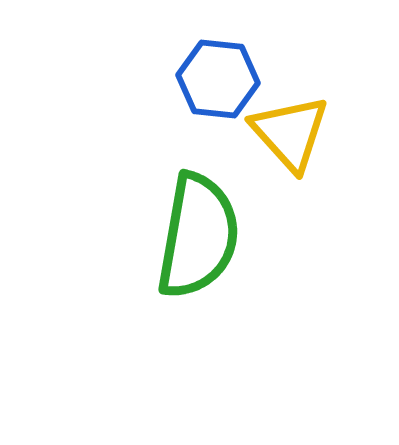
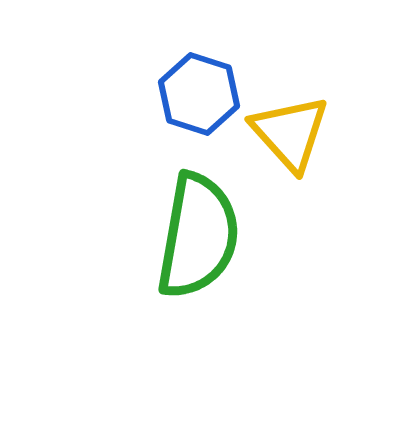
blue hexagon: moved 19 px left, 15 px down; rotated 12 degrees clockwise
